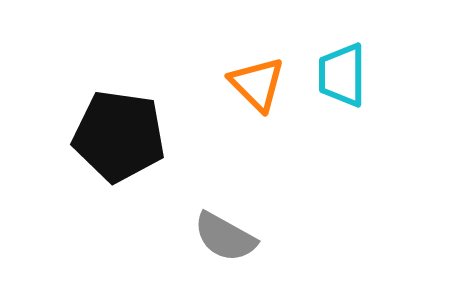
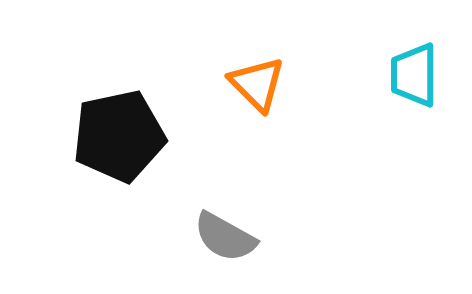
cyan trapezoid: moved 72 px right
black pentagon: rotated 20 degrees counterclockwise
